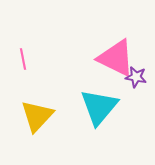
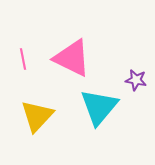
pink triangle: moved 44 px left
purple star: moved 3 px down
